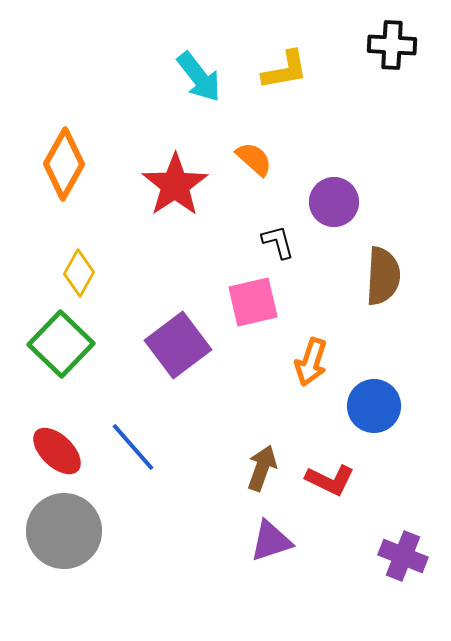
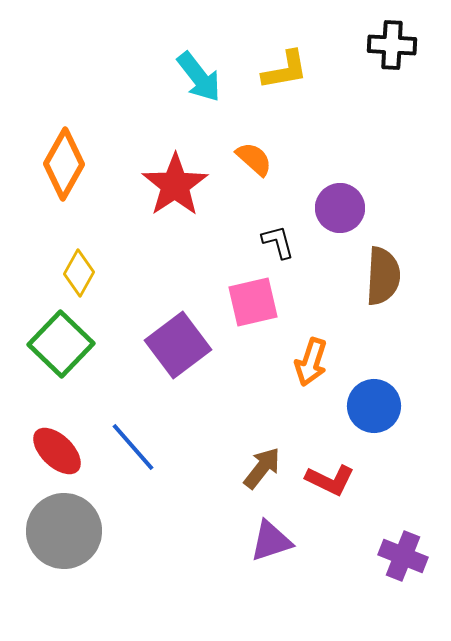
purple circle: moved 6 px right, 6 px down
brown arrow: rotated 18 degrees clockwise
